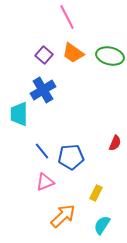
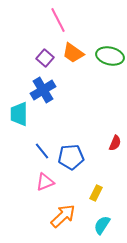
pink line: moved 9 px left, 3 px down
purple square: moved 1 px right, 3 px down
